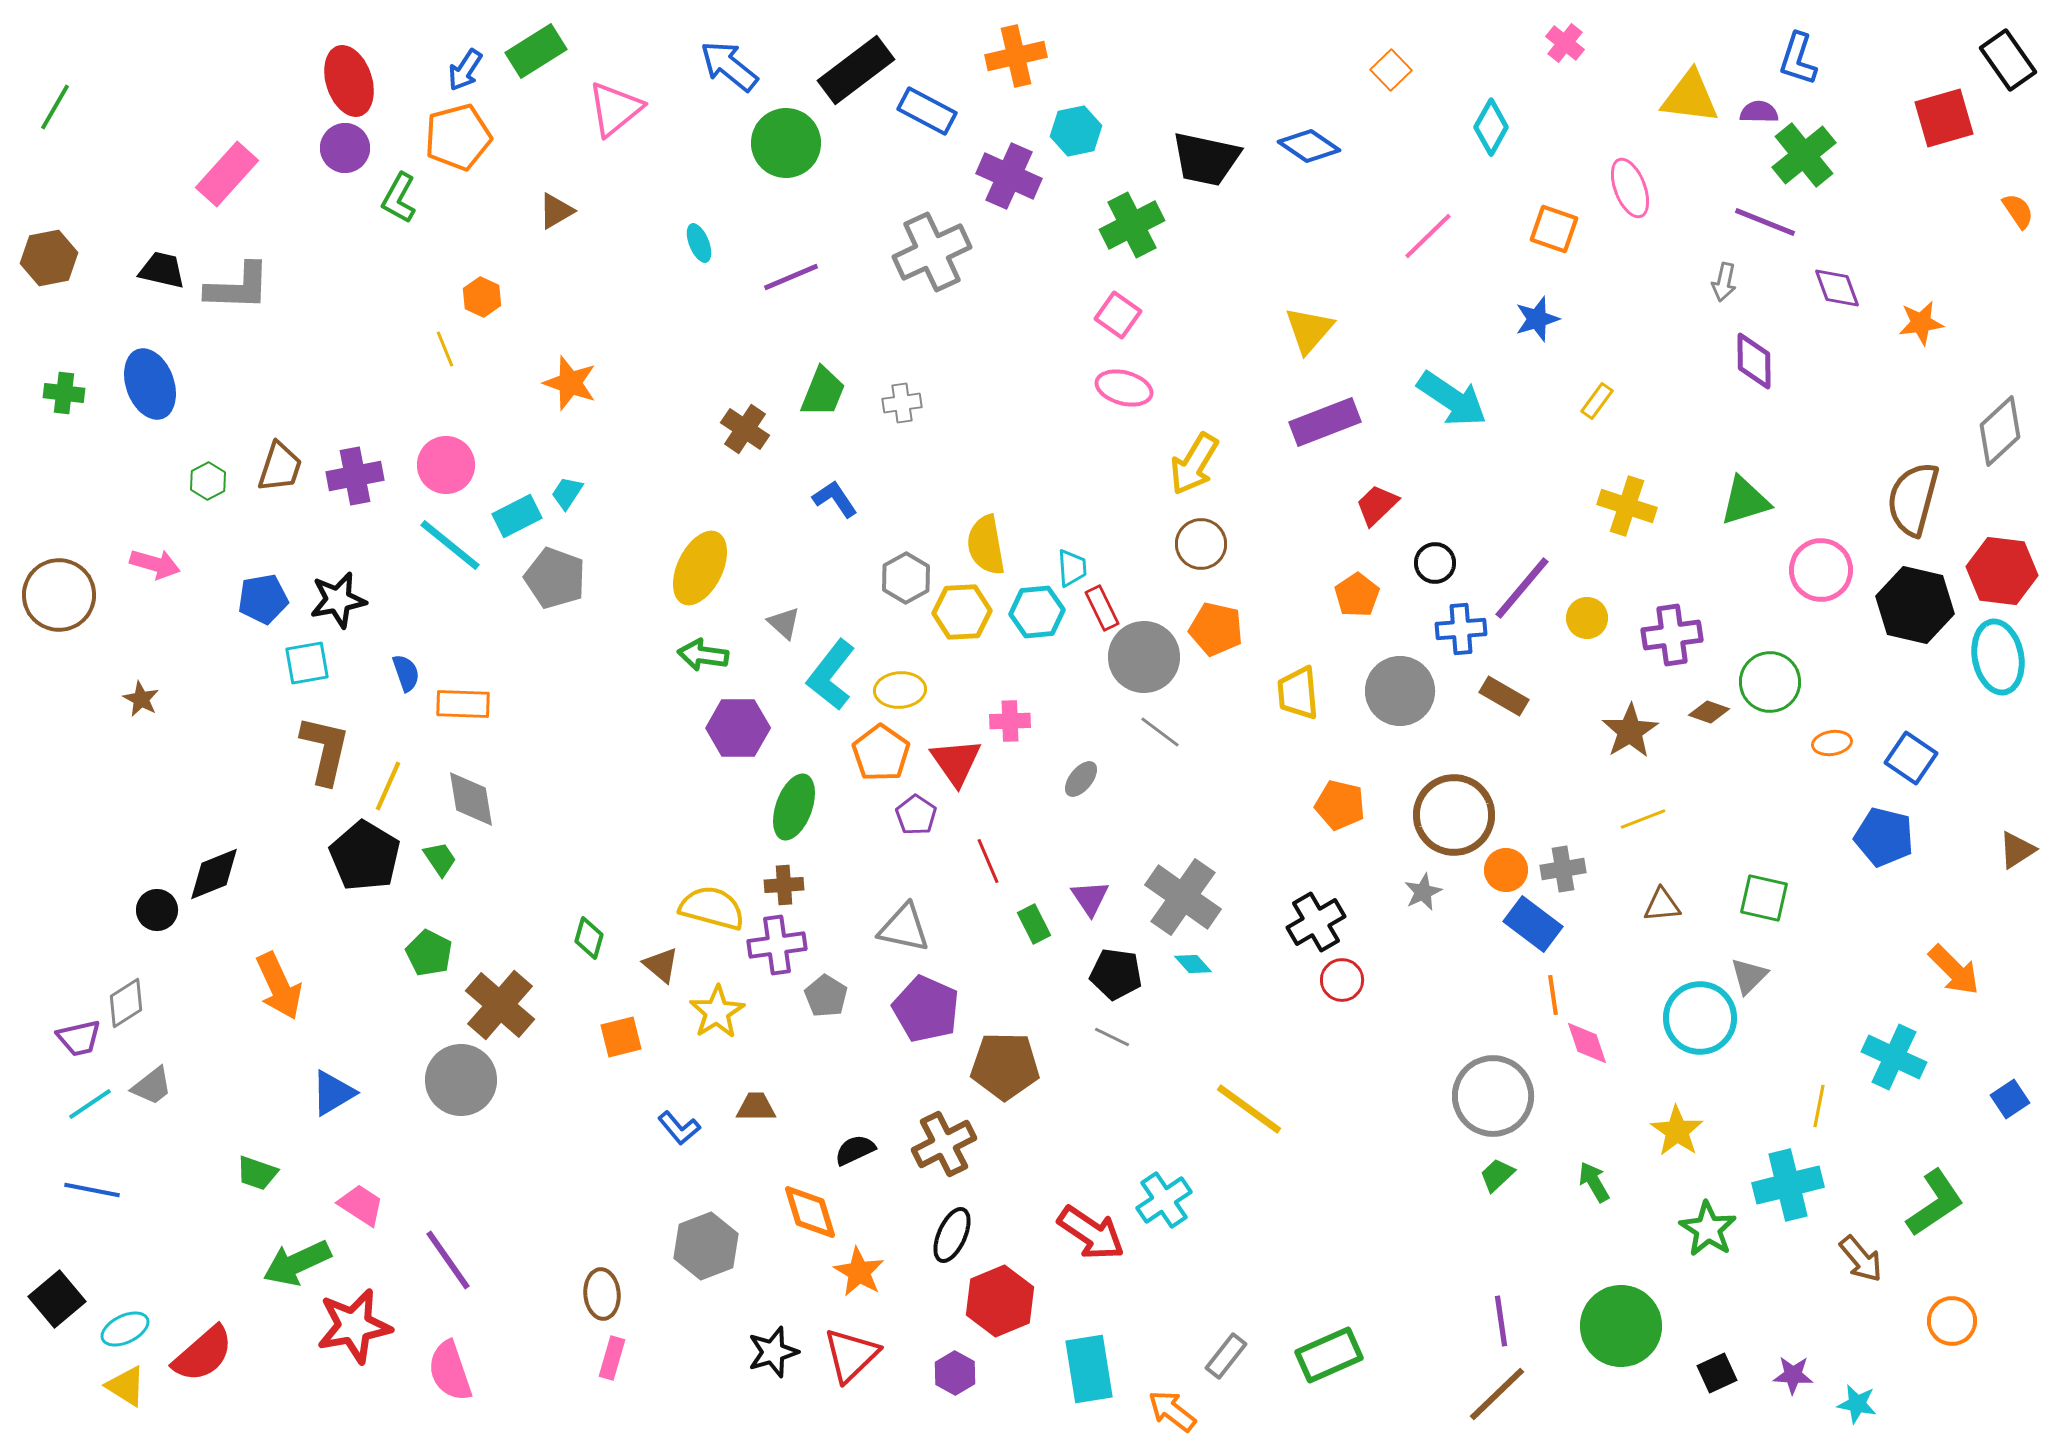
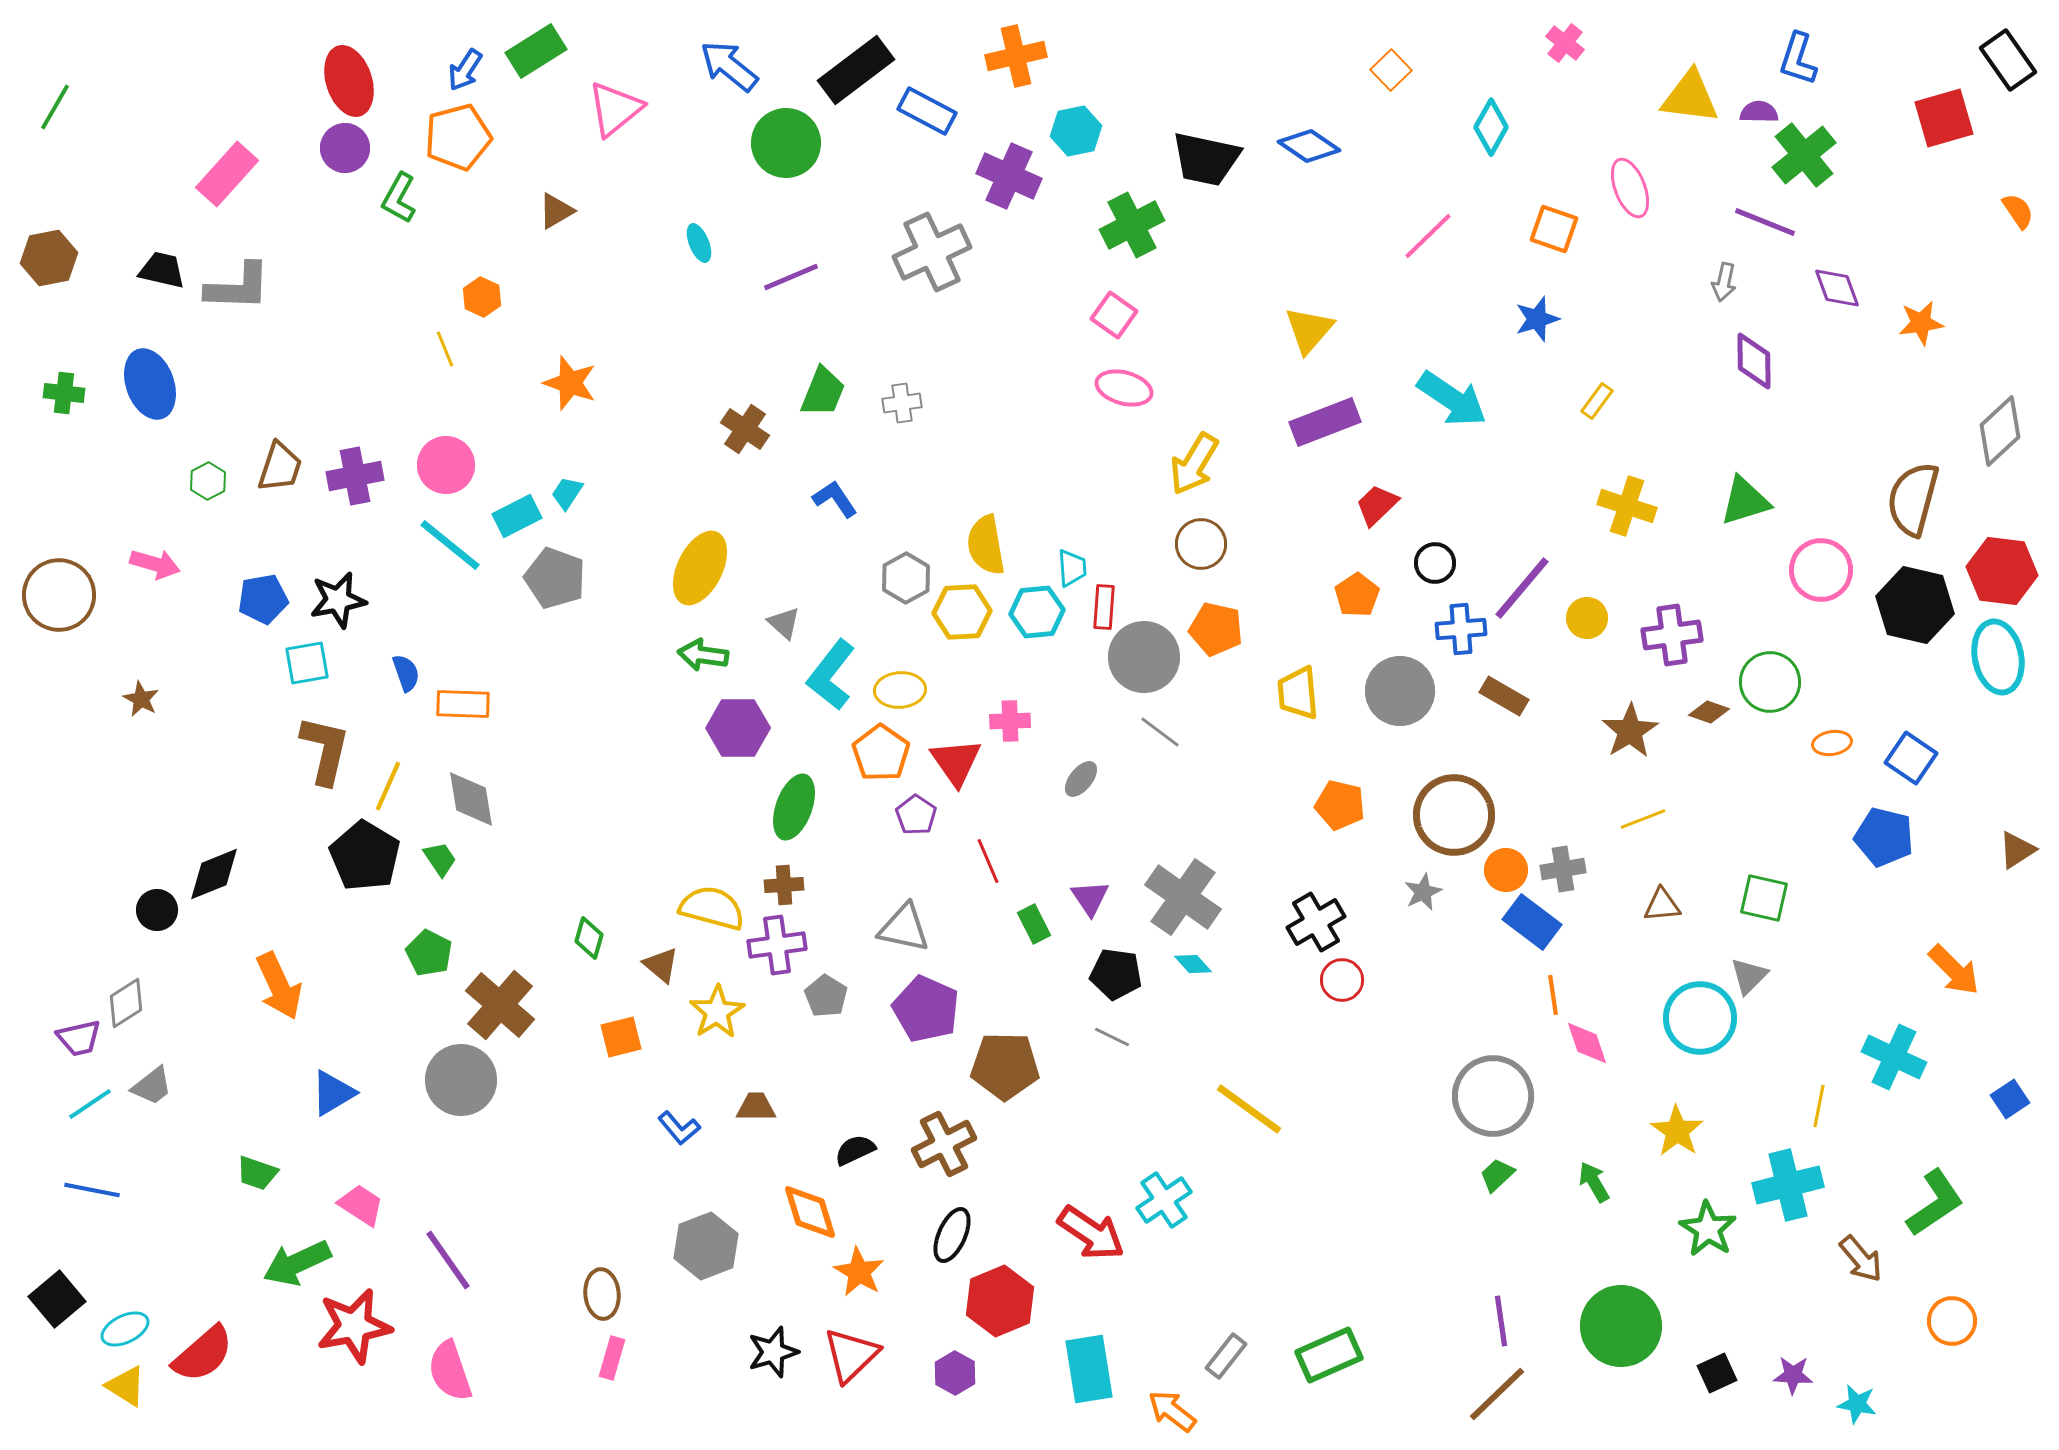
pink square at (1118, 315): moved 4 px left
red rectangle at (1102, 608): moved 2 px right, 1 px up; rotated 30 degrees clockwise
blue rectangle at (1533, 924): moved 1 px left, 2 px up
